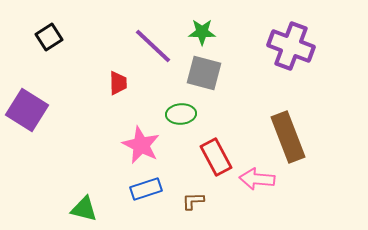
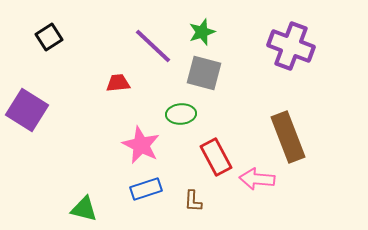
green star: rotated 20 degrees counterclockwise
red trapezoid: rotated 95 degrees counterclockwise
brown L-shape: rotated 85 degrees counterclockwise
